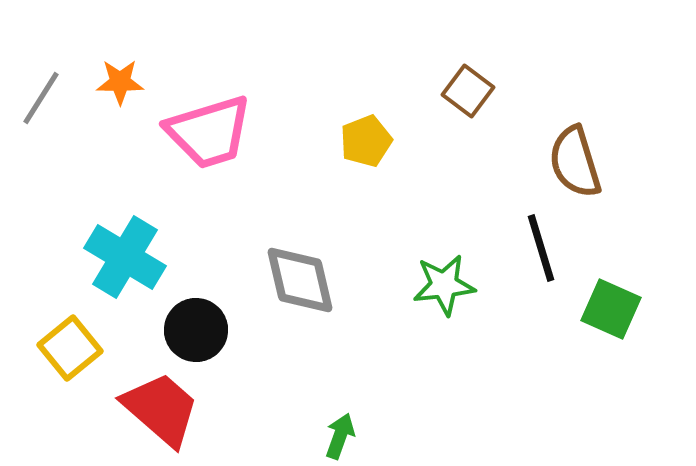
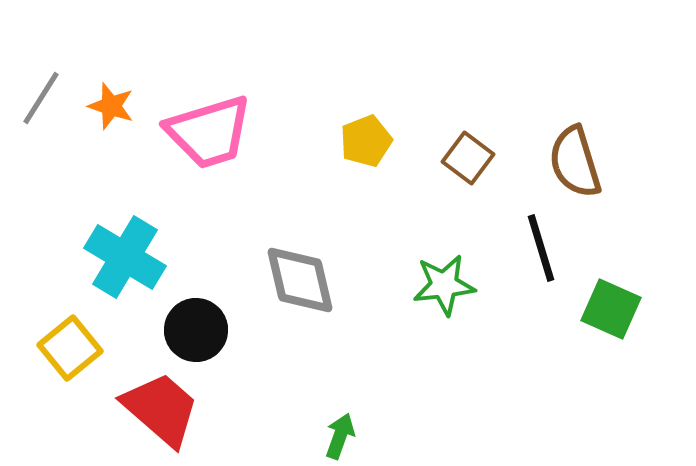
orange star: moved 9 px left, 24 px down; rotated 18 degrees clockwise
brown square: moved 67 px down
